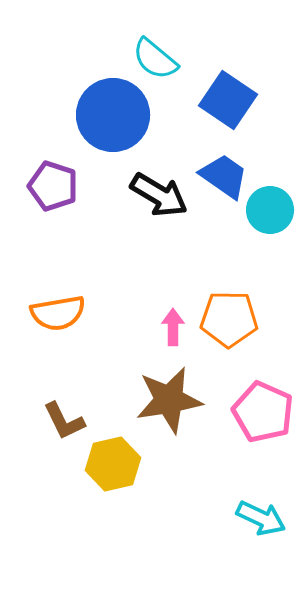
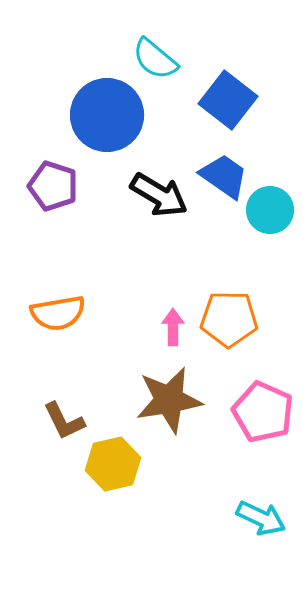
blue square: rotated 4 degrees clockwise
blue circle: moved 6 px left
